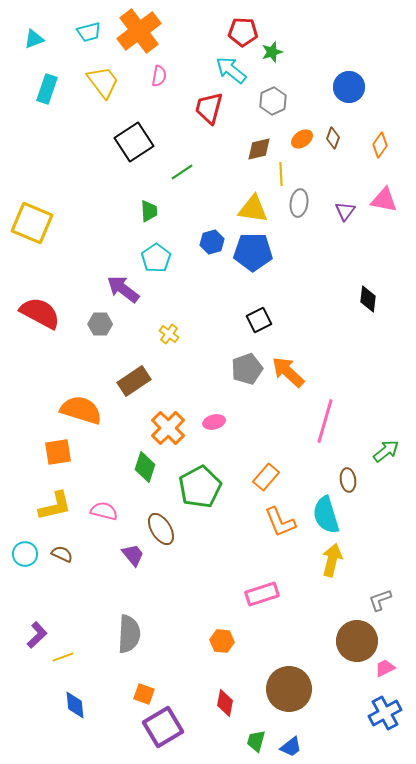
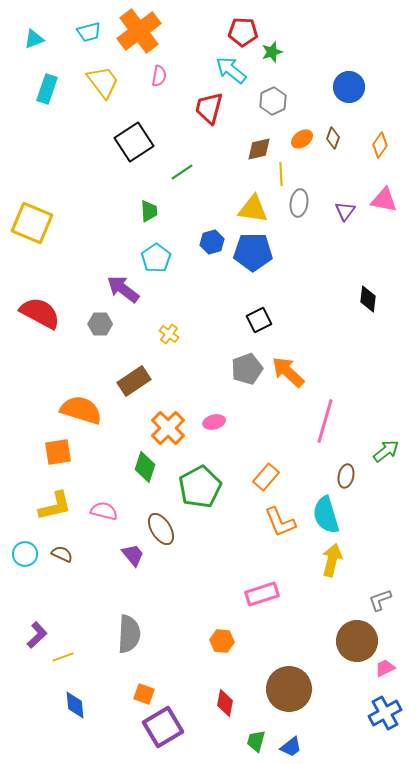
brown ellipse at (348, 480): moved 2 px left, 4 px up; rotated 20 degrees clockwise
